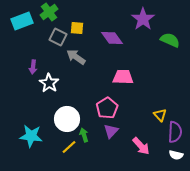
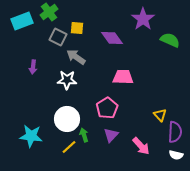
white star: moved 18 px right, 3 px up; rotated 30 degrees counterclockwise
purple triangle: moved 4 px down
